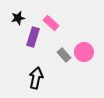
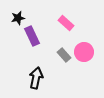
pink rectangle: moved 15 px right
purple rectangle: moved 1 px left, 1 px up; rotated 42 degrees counterclockwise
